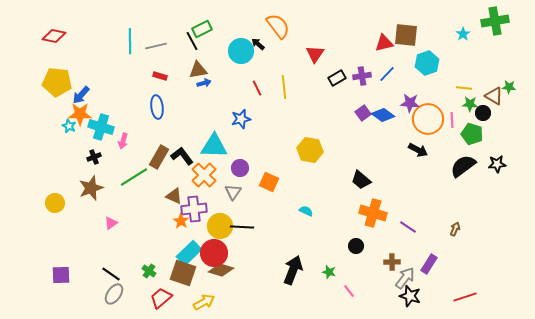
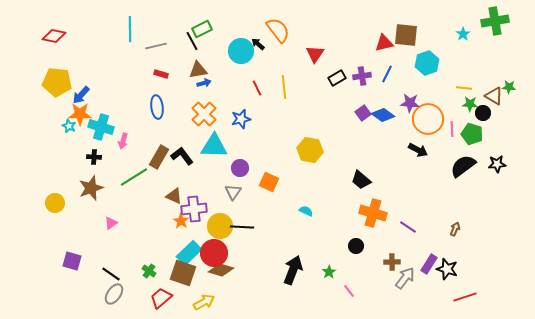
orange semicircle at (278, 26): moved 4 px down
cyan line at (130, 41): moved 12 px up
blue line at (387, 74): rotated 18 degrees counterclockwise
red rectangle at (160, 76): moved 1 px right, 2 px up
pink line at (452, 120): moved 9 px down
black cross at (94, 157): rotated 24 degrees clockwise
orange cross at (204, 175): moved 61 px up
green star at (329, 272): rotated 24 degrees clockwise
purple square at (61, 275): moved 11 px right, 14 px up; rotated 18 degrees clockwise
black star at (410, 296): moved 37 px right, 27 px up
